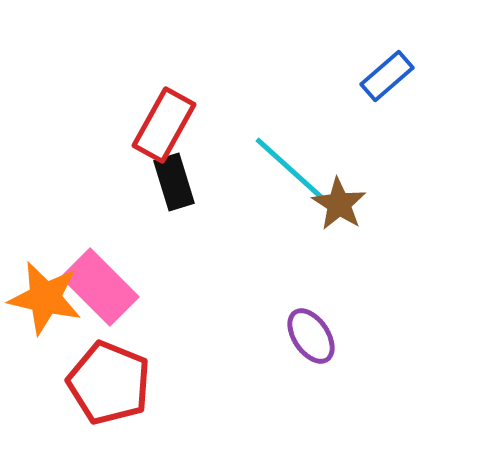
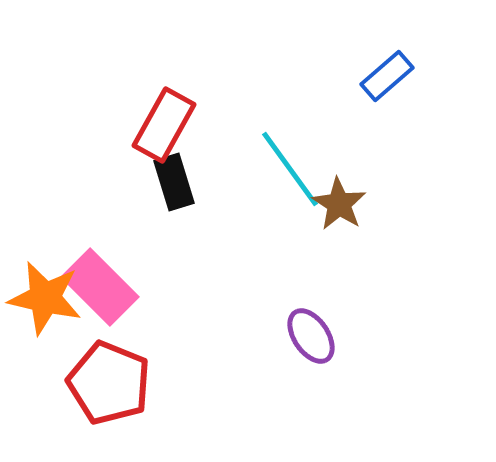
cyan line: rotated 12 degrees clockwise
